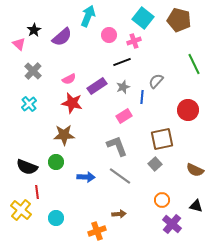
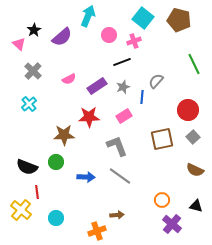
red star: moved 17 px right, 14 px down; rotated 15 degrees counterclockwise
gray square: moved 38 px right, 27 px up
brown arrow: moved 2 px left, 1 px down
